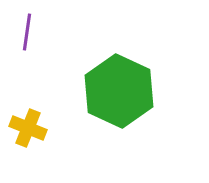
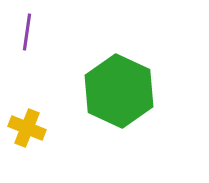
yellow cross: moved 1 px left
